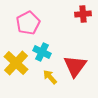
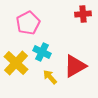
red triangle: rotated 25 degrees clockwise
